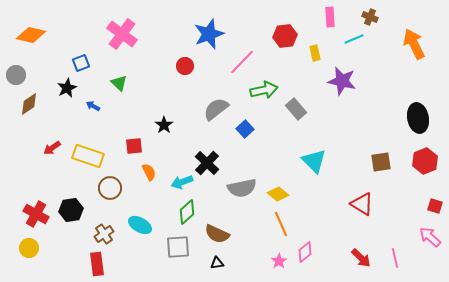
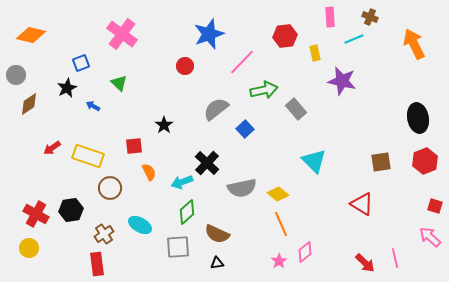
red arrow at (361, 258): moved 4 px right, 5 px down
